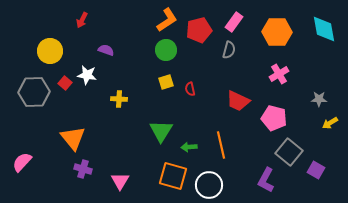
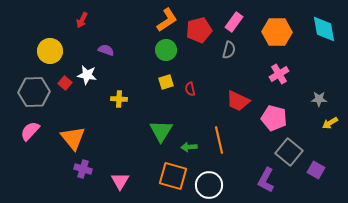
orange line: moved 2 px left, 5 px up
pink semicircle: moved 8 px right, 31 px up
